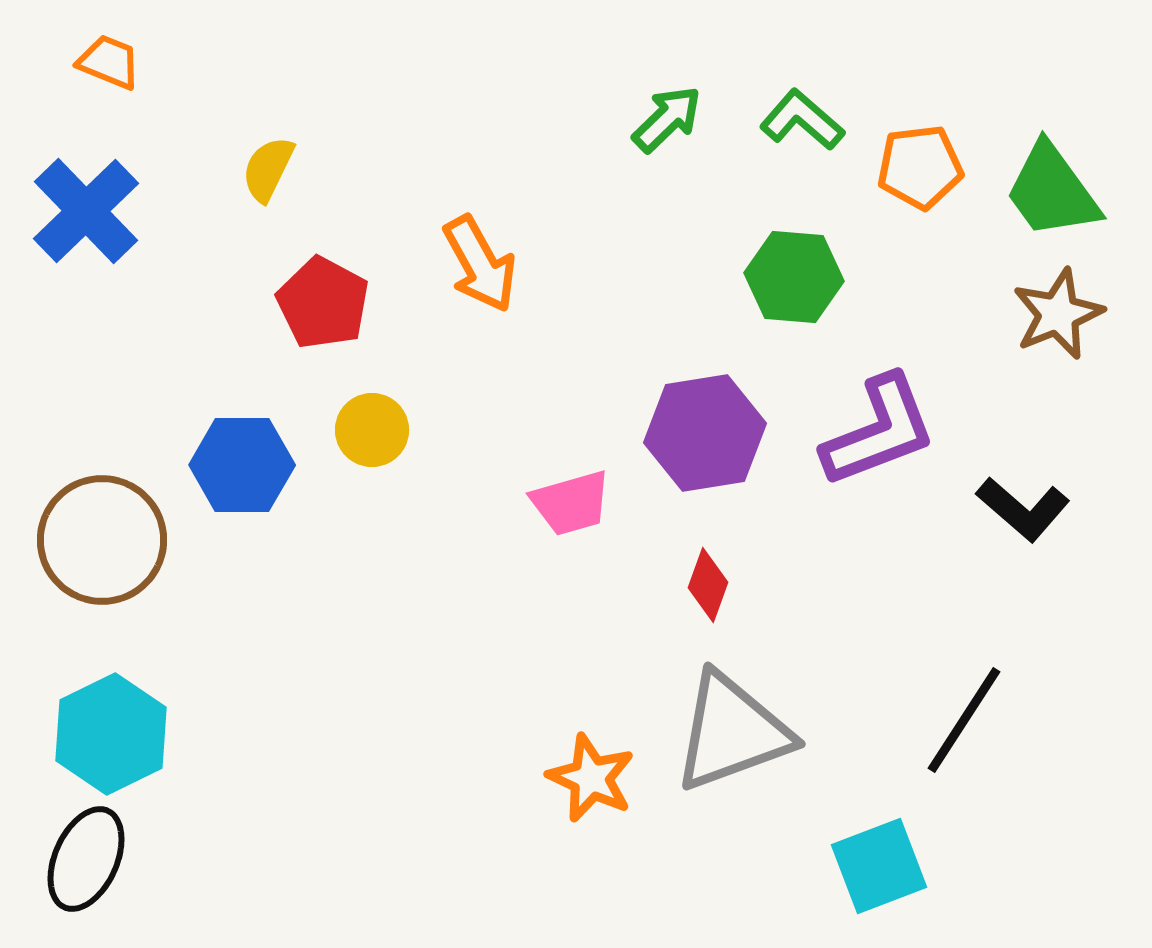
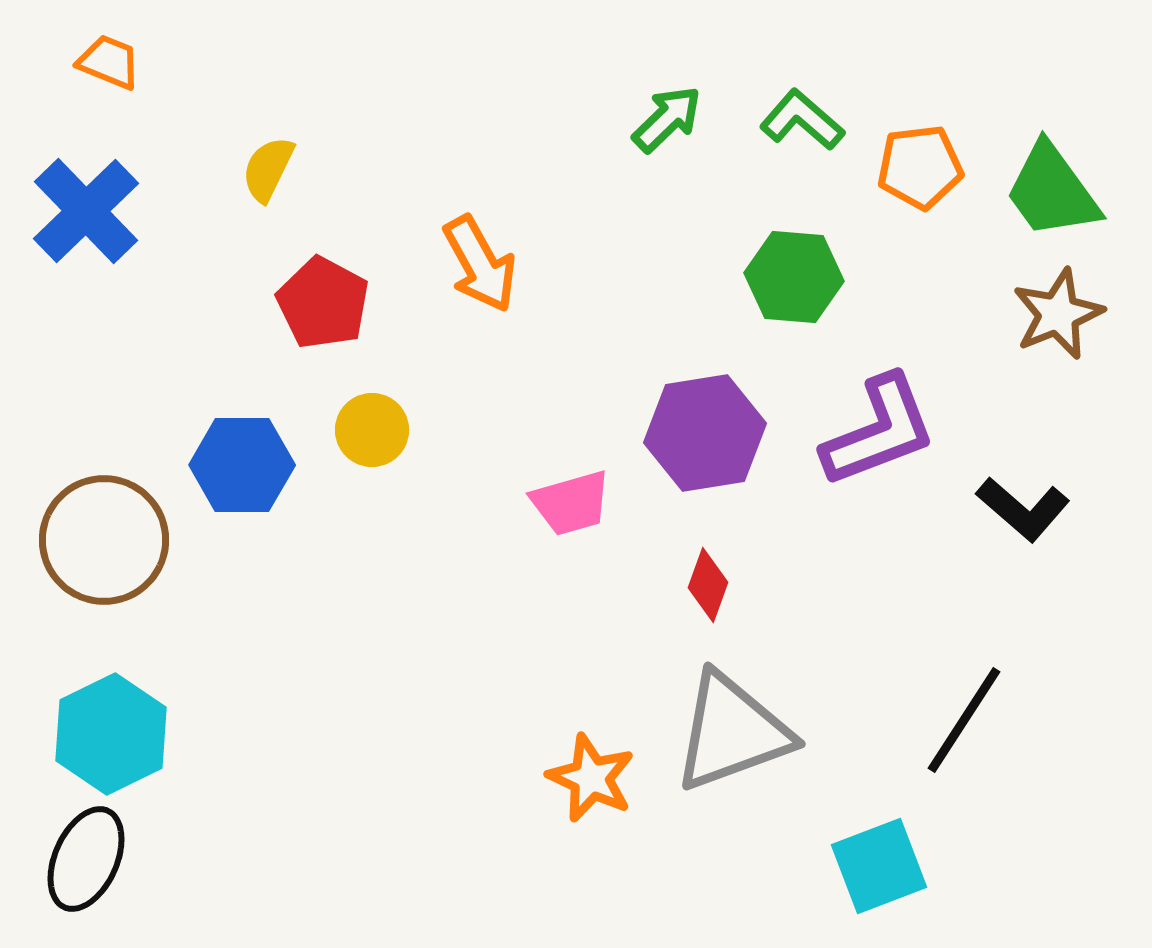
brown circle: moved 2 px right
